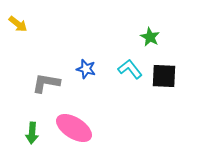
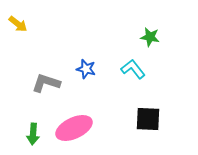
green star: rotated 18 degrees counterclockwise
cyan L-shape: moved 3 px right
black square: moved 16 px left, 43 px down
gray L-shape: rotated 8 degrees clockwise
pink ellipse: rotated 57 degrees counterclockwise
green arrow: moved 1 px right, 1 px down
